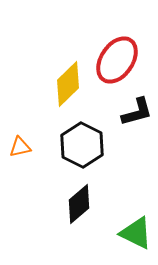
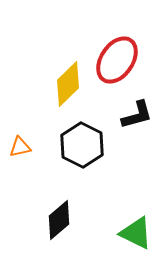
black L-shape: moved 3 px down
black diamond: moved 20 px left, 16 px down
